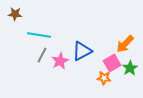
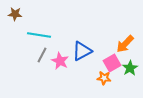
pink star: rotated 18 degrees counterclockwise
